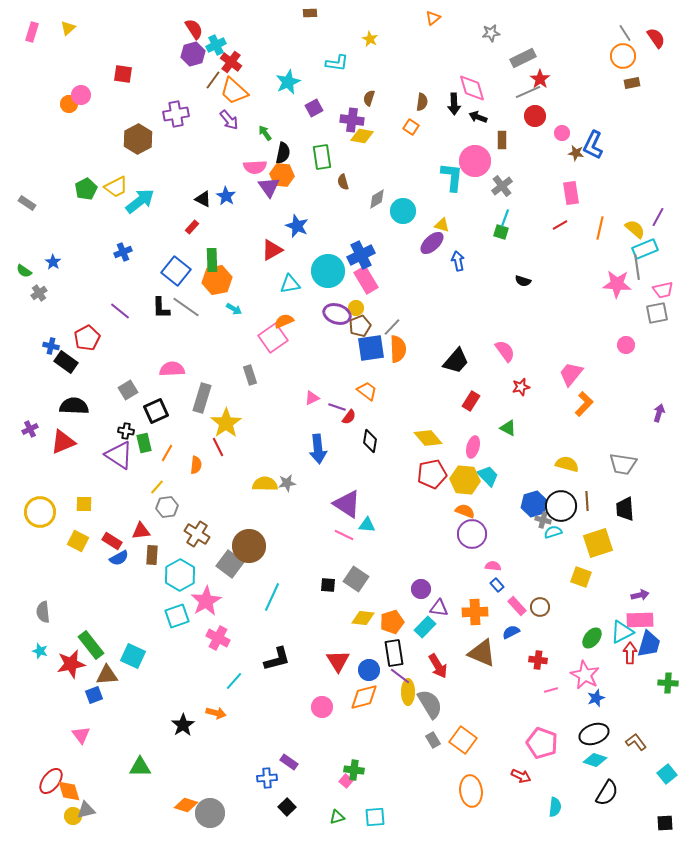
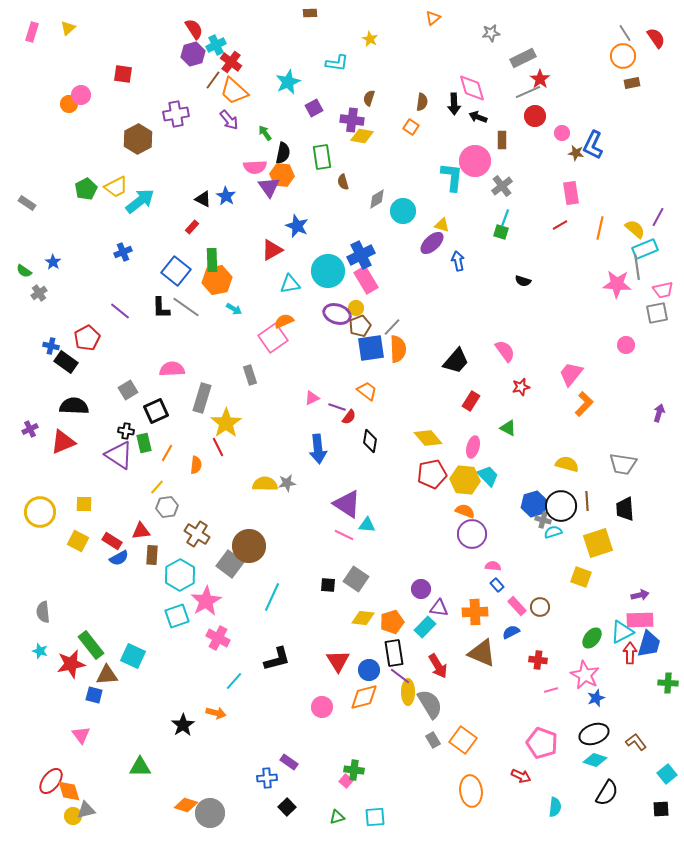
blue square at (94, 695): rotated 36 degrees clockwise
black square at (665, 823): moved 4 px left, 14 px up
